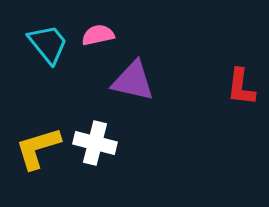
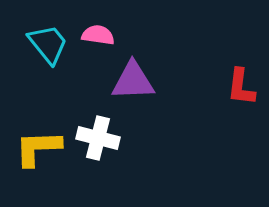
pink semicircle: rotated 20 degrees clockwise
purple triangle: rotated 15 degrees counterclockwise
white cross: moved 3 px right, 5 px up
yellow L-shape: rotated 15 degrees clockwise
